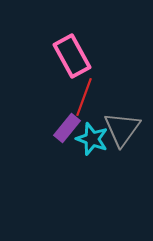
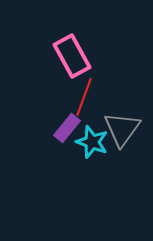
cyan star: moved 3 px down
